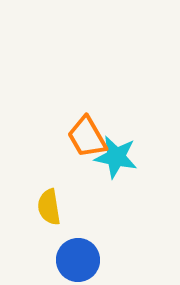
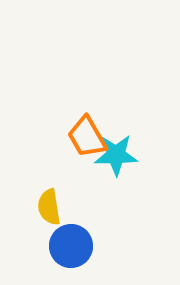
cyan star: moved 2 px up; rotated 12 degrees counterclockwise
blue circle: moved 7 px left, 14 px up
